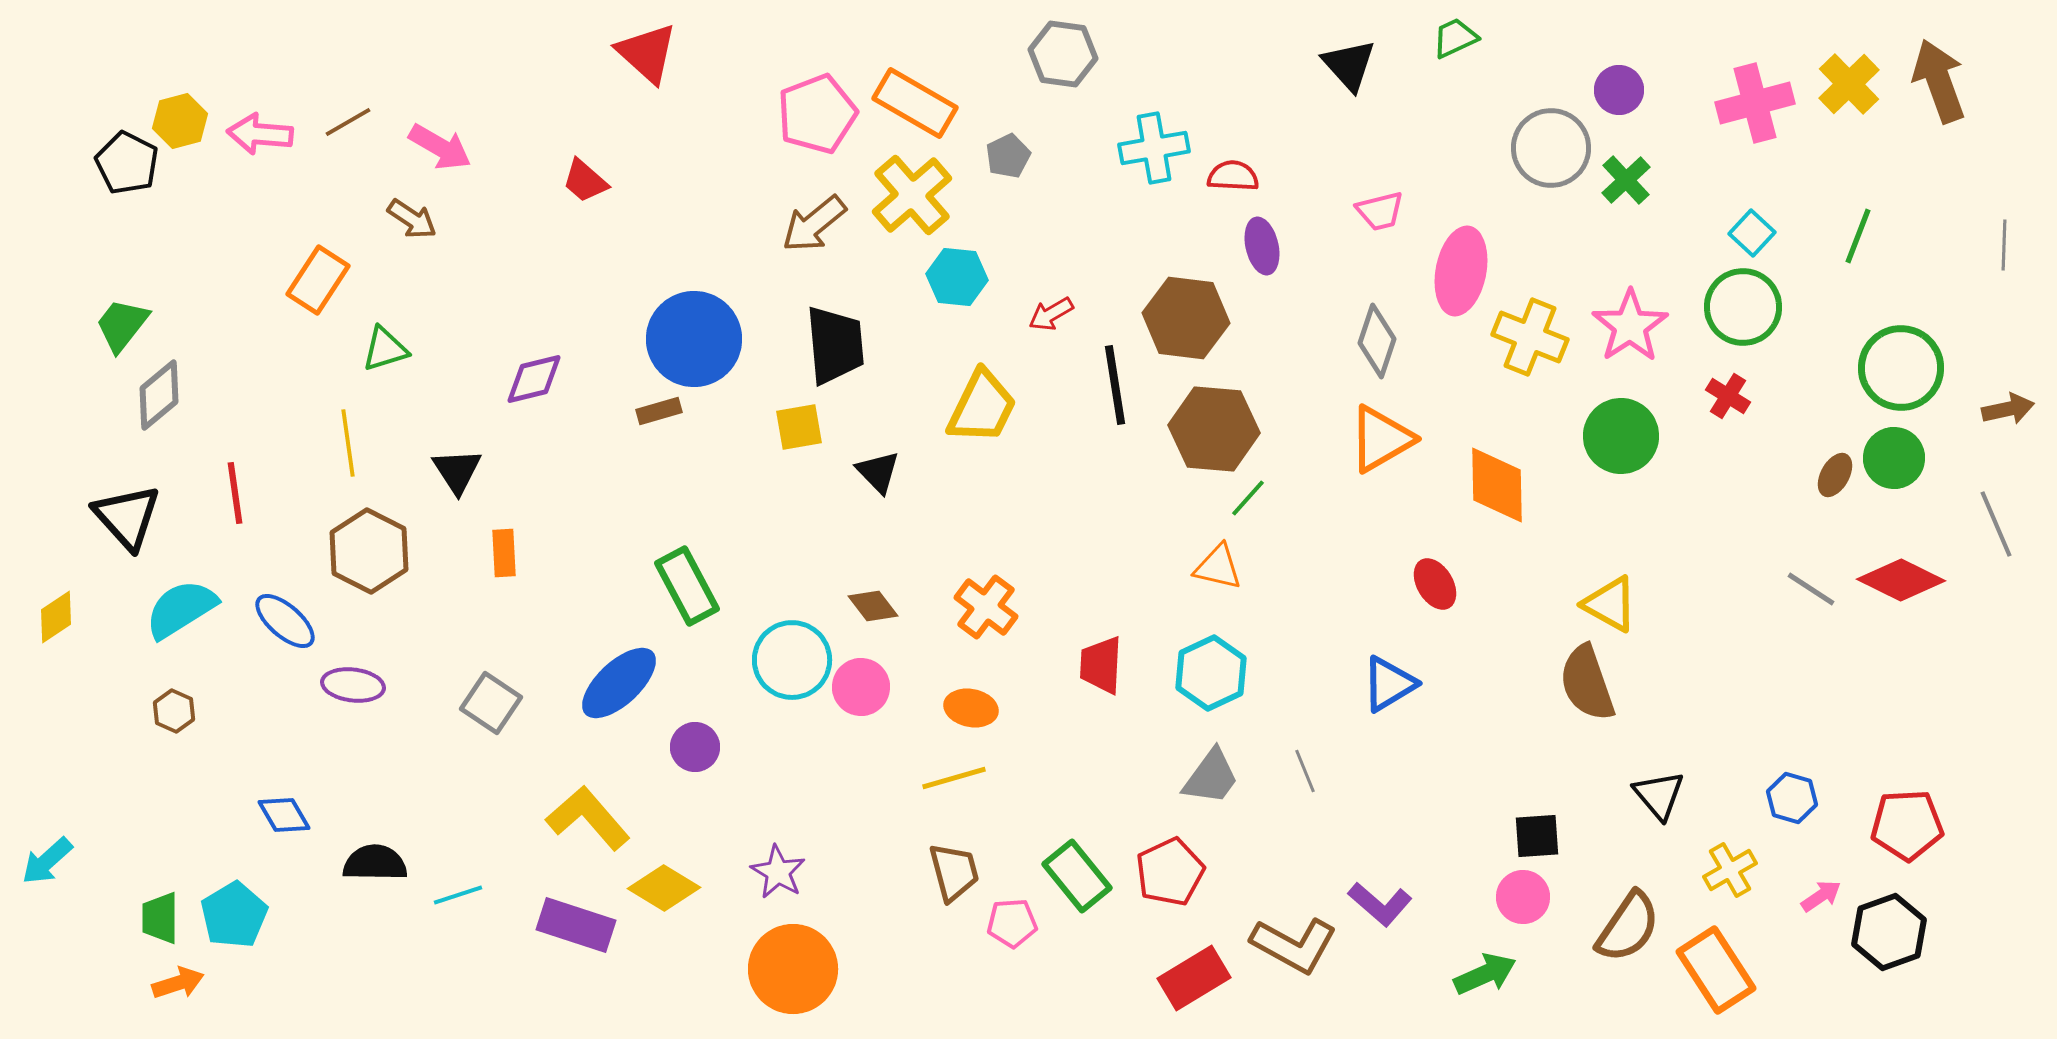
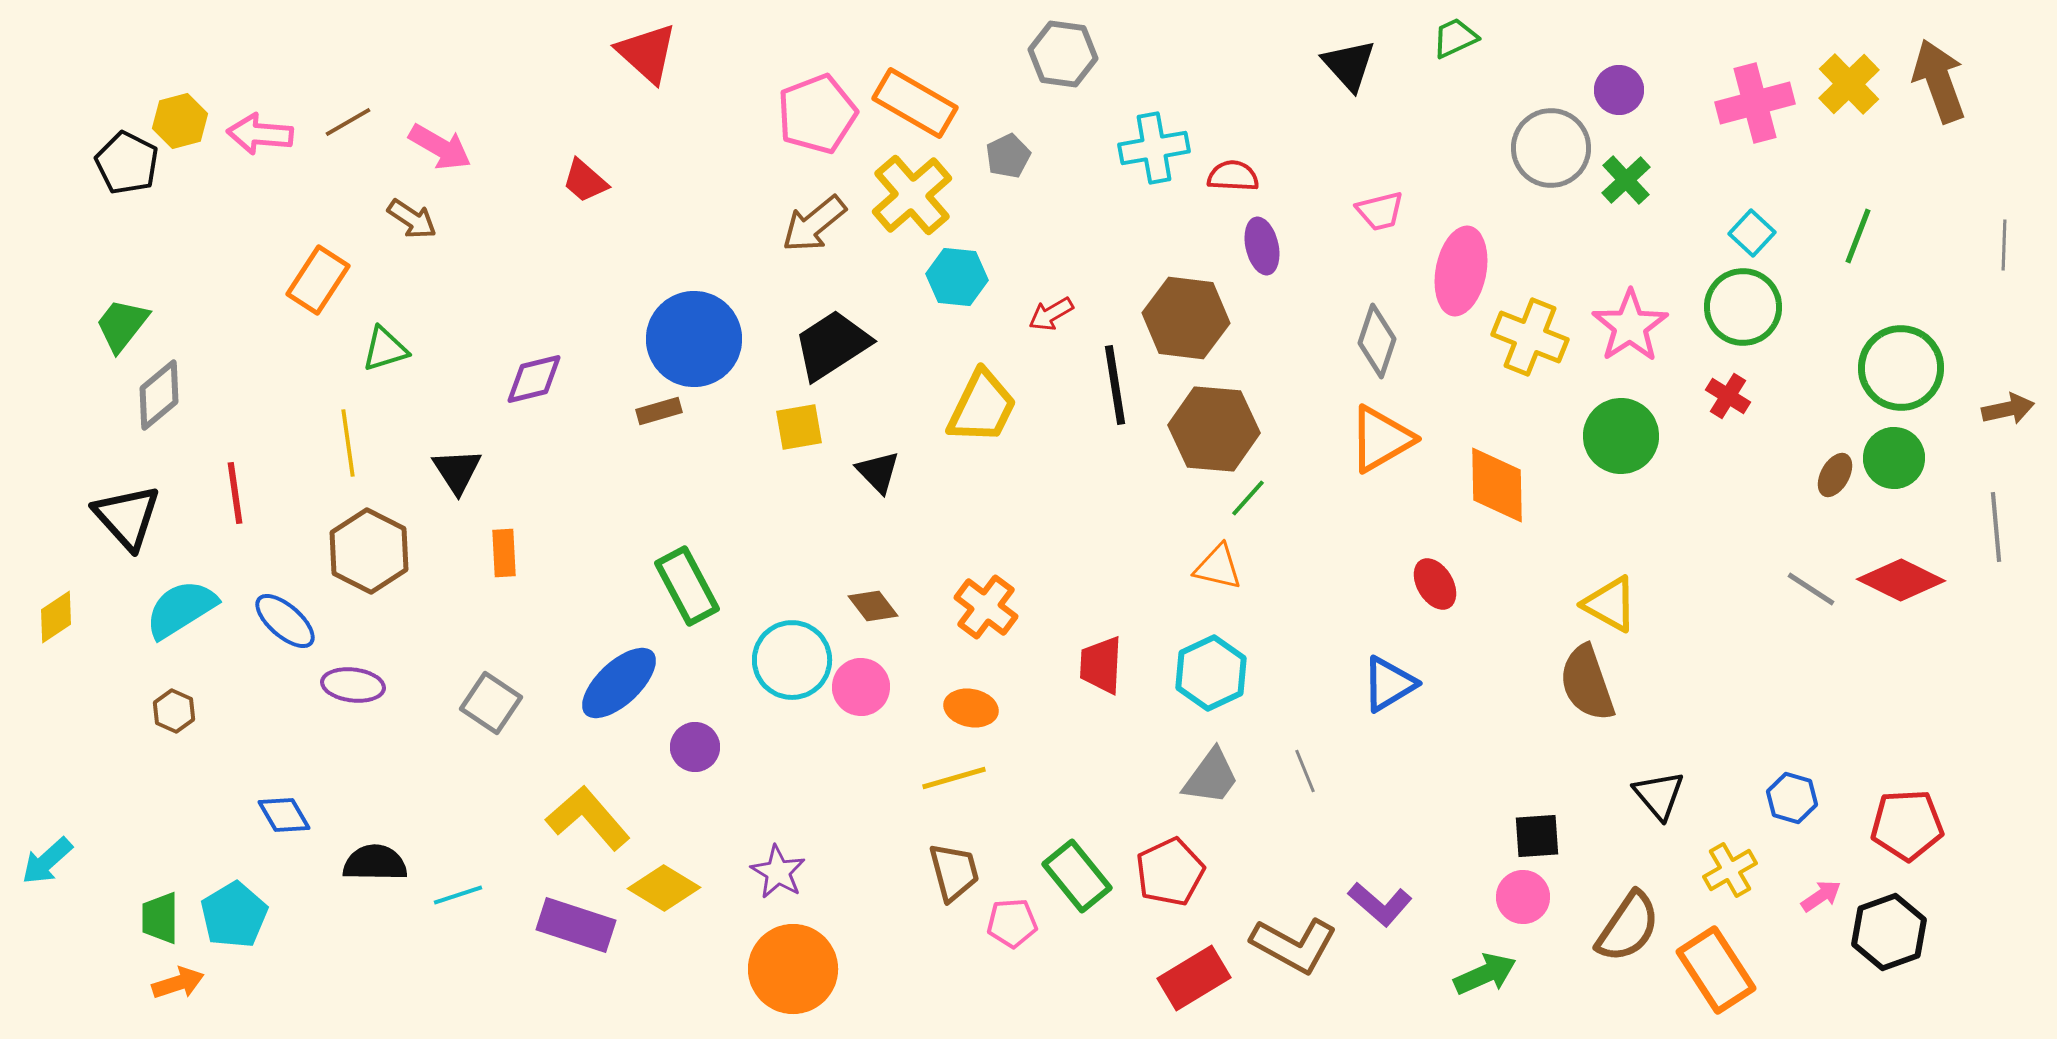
black trapezoid at (835, 345): moved 3 px left; rotated 118 degrees counterclockwise
gray line at (1996, 524): moved 3 px down; rotated 18 degrees clockwise
